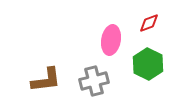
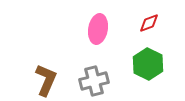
pink ellipse: moved 13 px left, 11 px up
brown L-shape: rotated 60 degrees counterclockwise
